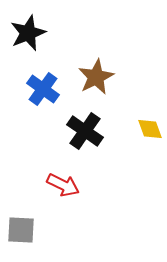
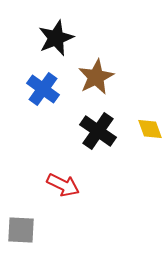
black star: moved 28 px right, 5 px down
black cross: moved 13 px right
